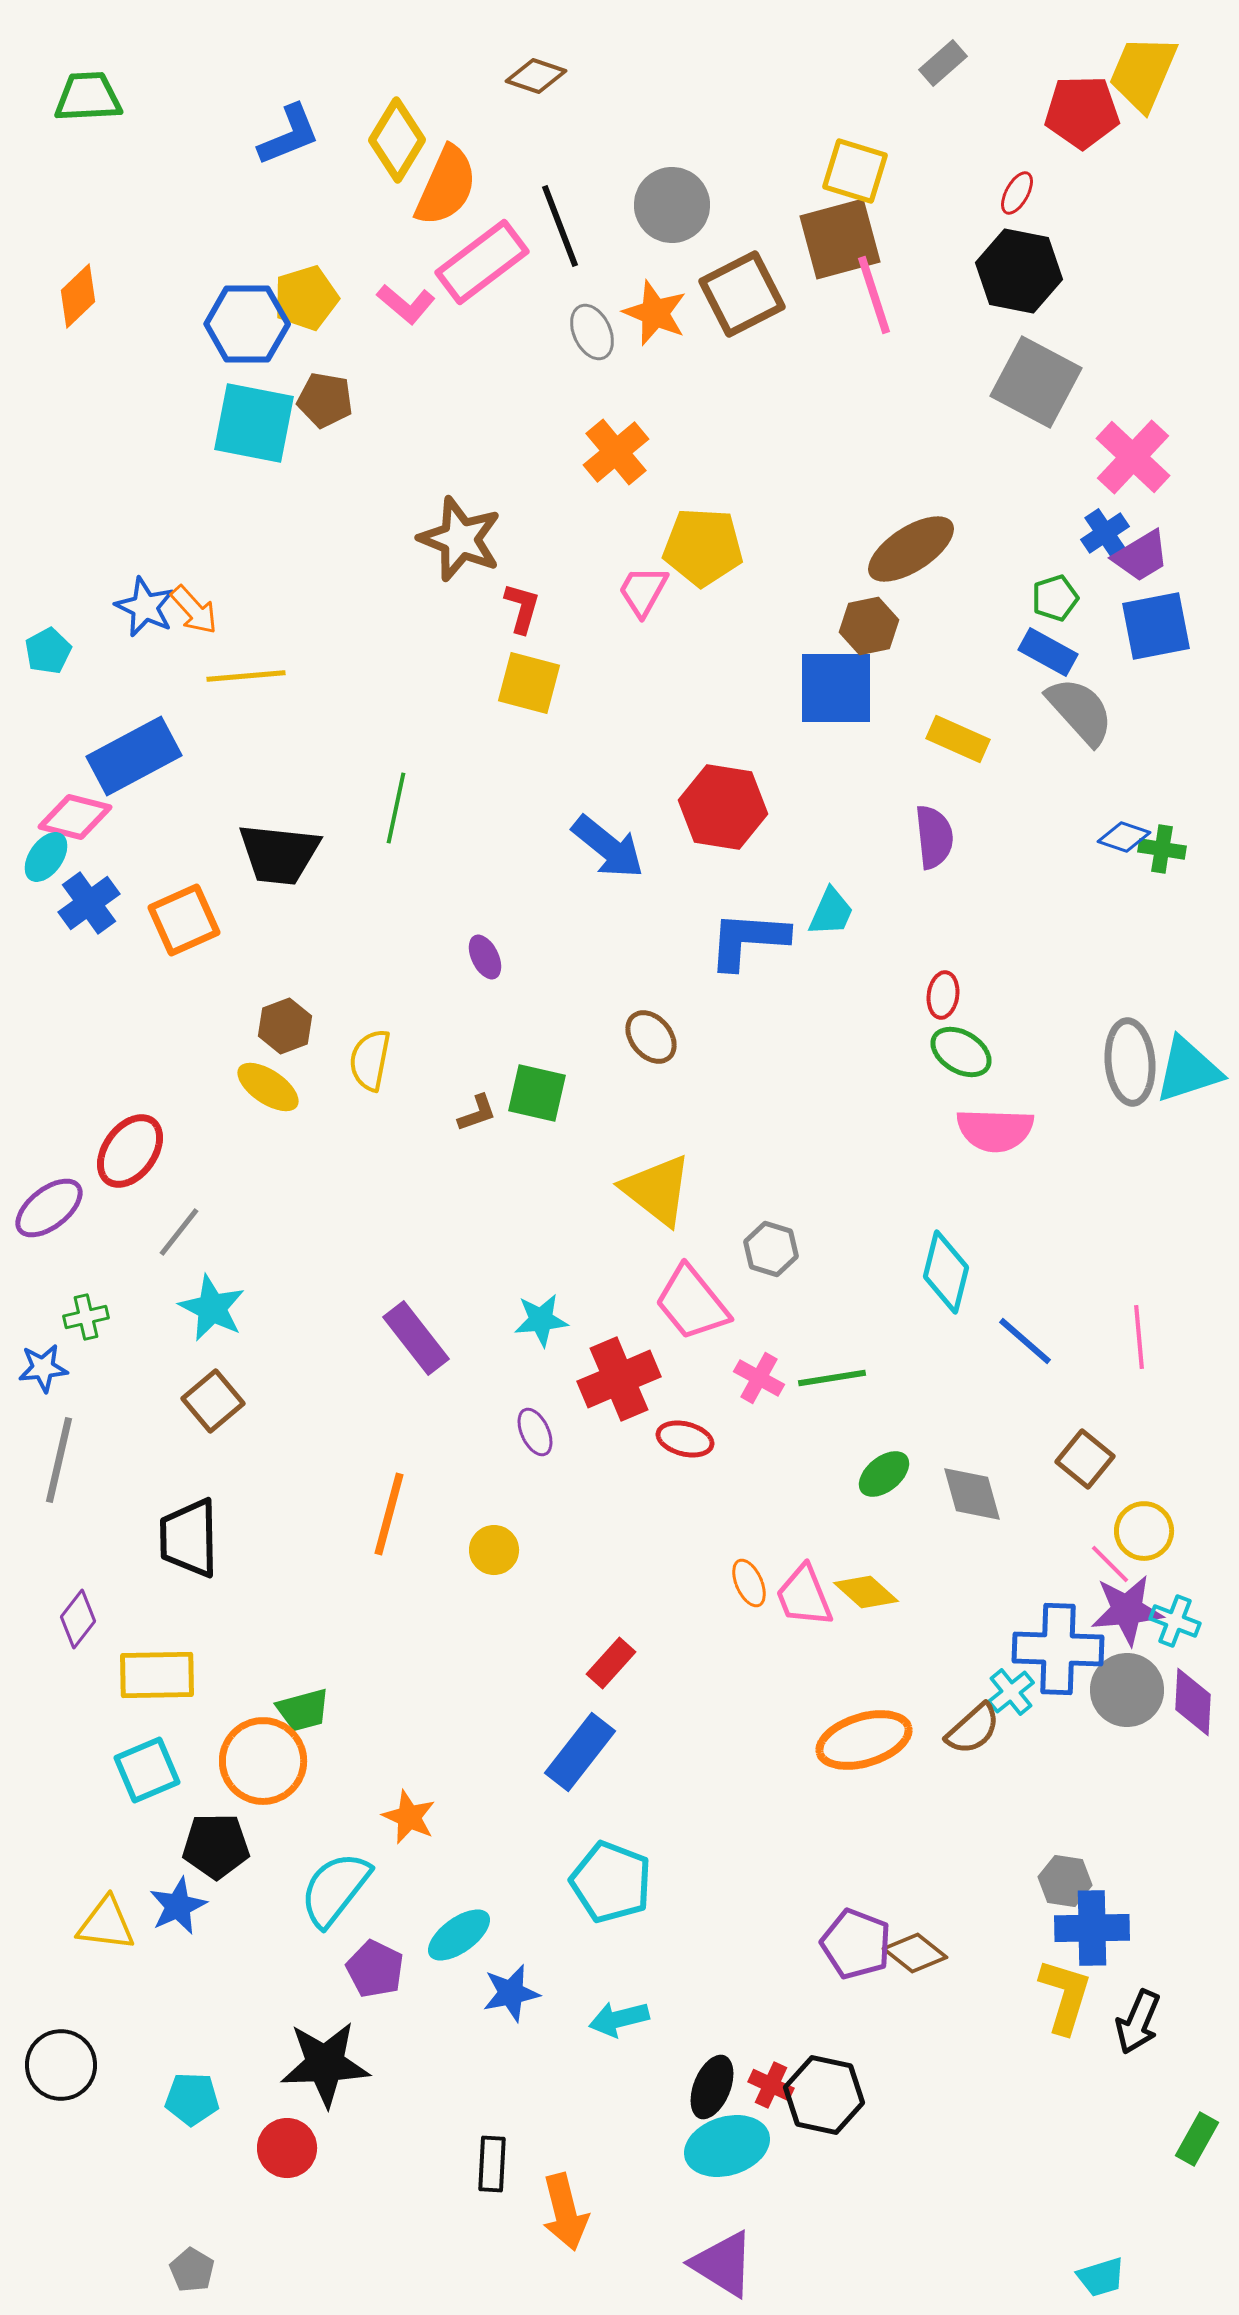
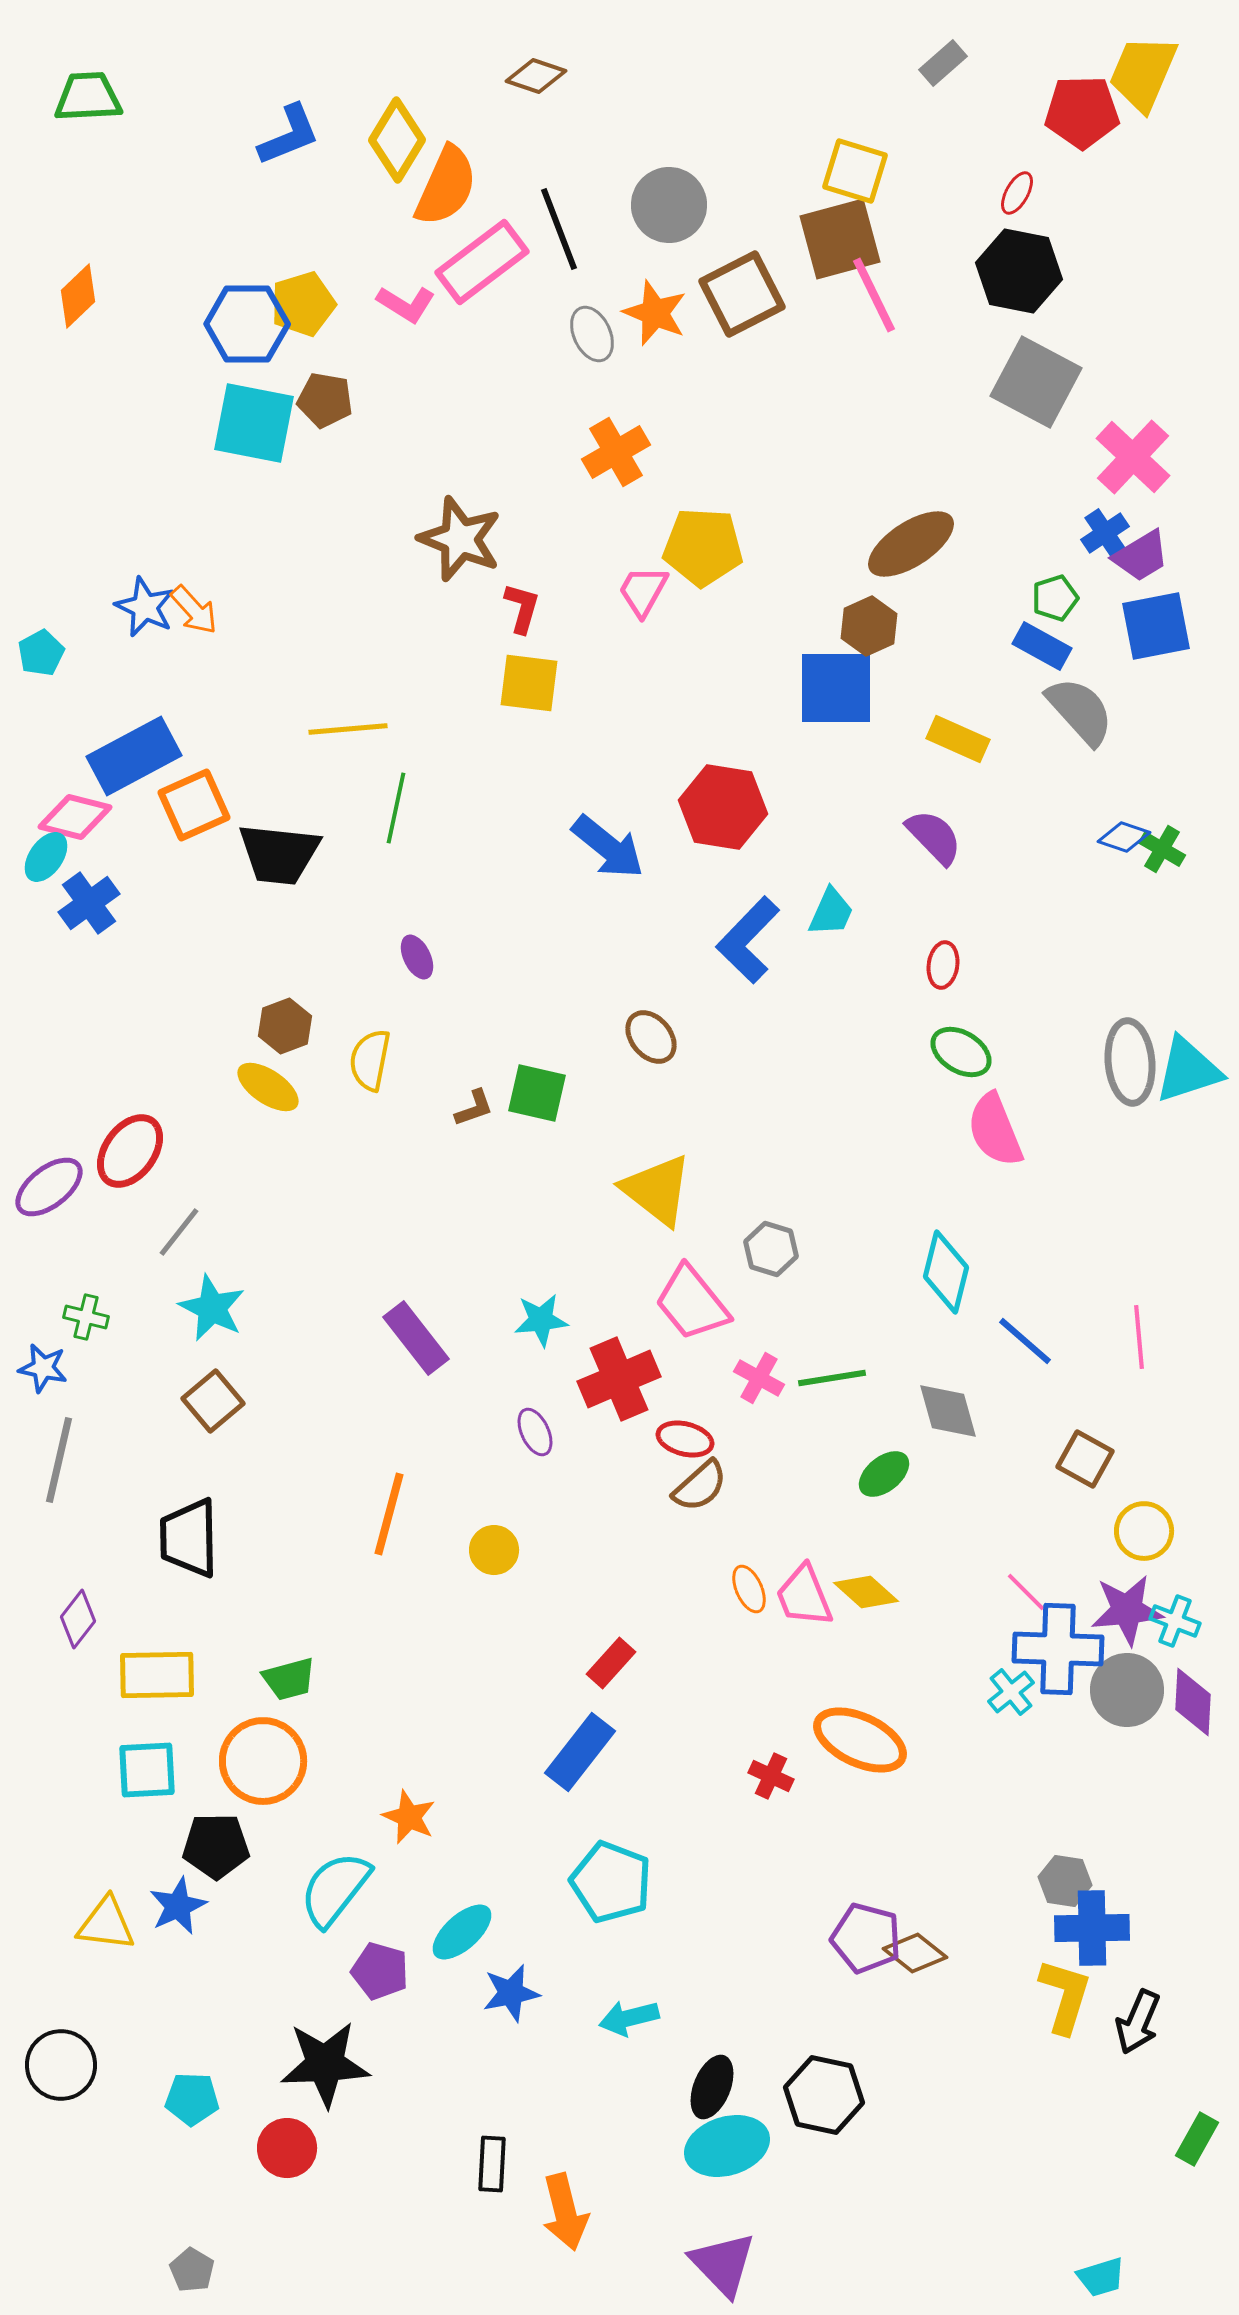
gray circle at (672, 205): moved 3 px left
black line at (560, 226): moved 1 px left, 3 px down
pink line at (874, 295): rotated 8 degrees counterclockwise
yellow pentagon at (306, 298): moved 3 px left, 6 px down
pink L-shape at (406, 304): rotated 8 degrees counterclockwise
gray ellipse at (592, 332): moved 2 px down
orange cross at (616, 452): rotated 10 degrees clockwise
brown ellipse at (911, 549): moved 5 px up
brown hexagon at (869, 626): rotated 12 degrees counterclockwise
cyan pentagon at (48, 651): moved 7 px left, 2 px down
blue rectangle at (1048, 652): moved 6 px left, 6 px up
yellow line at (246, 676): moved 102 px right, 53 px down
yellow square at (529, 683): rotated 8 degrees counterclockwise
purple semicircle at (934, 837): rotated 38 degrees counterclockwise
green cross at (1162, 849): rotated 21 degrees clockwise
orange square at (184, 920): moved 10 px right, 115 px up
blue L-shape at (748, 940): rotated 50 degrees counterclockwise
purple ellipse at (485, 957): moved 68 px left
red ellipse at (943, 995): moved 30 px up
brown L-shape at (477, 1113): moved 3 px left, 5 px up
pink semicircle at (995, 1130): rotated 66 degrees clockwise
purple ellipse at (49, 1208): moved 21 px up
green cross at (86, 1317): rotated 27 degrees clockwise
blue star at (43, 1368): rotated 18 degrees clockwise
brown square at (1085, 1459): rotated 10 degrees counterclockwise
gray diamond at (972, 1494): moved 24 px left, 83 px up
pink line at (1110, 1564): moved 84 px left, 28 px down
orange ellipse at (749, 1583): moved 6 px down
green trapezoid at (303, 1710): moved 14 px left, 31 px up
brown semicircle at (973, 1729): moved 273 px left, 243 px up
orange ellipse at (864, 1740): moved 4 px left; rotated 42 degrees clockwise
cyan square at (147, 1770): rotated 20 degrees clockwise
cyan ellipse at (459, 1935): moved 3 px right, 3 px up; rotated 6 degrees counterclockwise
purple pentagon at (856, 1944): moved 10 px right, 6 px up; rotated 6 degrees counterclockwise
purple pentagon at (375, 1969): moved 5 px right, 2 px down; rotated 10 degrees counterclockwise
cyan arrow at (619, 2019): moved 10 px right, 1 px up
red cross at (771, 2085): moved 309 px up
purple triangle at (723, 2264): rotated 14 degrees clockwise
